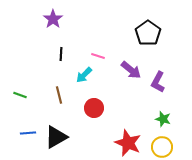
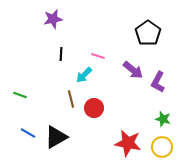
purple star: rotated 24 degrees clockwise
purple arrow: moved 2 px right
brown line: moved 12 px right, 4 px down
blue line: rotated 35 degrees clockwise
red star: rotated 12 degrees counterclockwise
